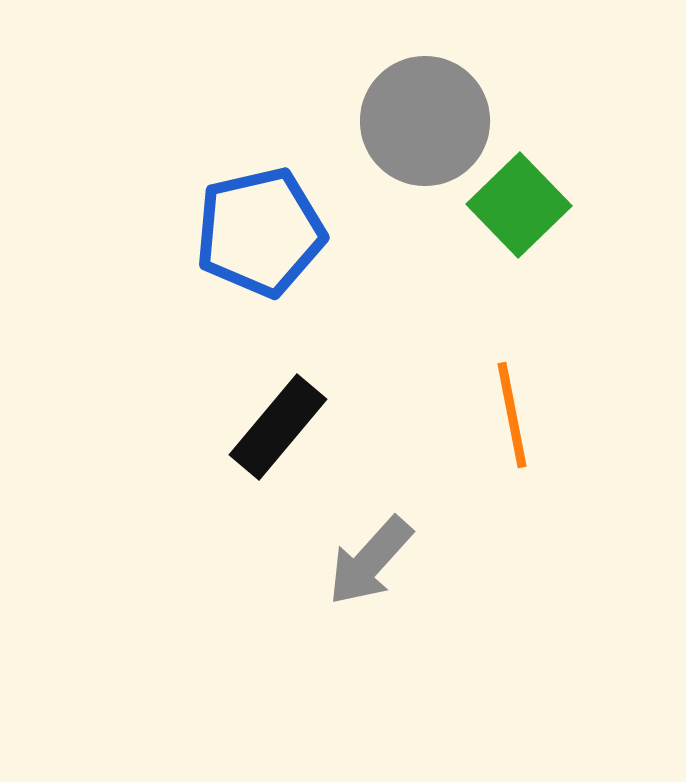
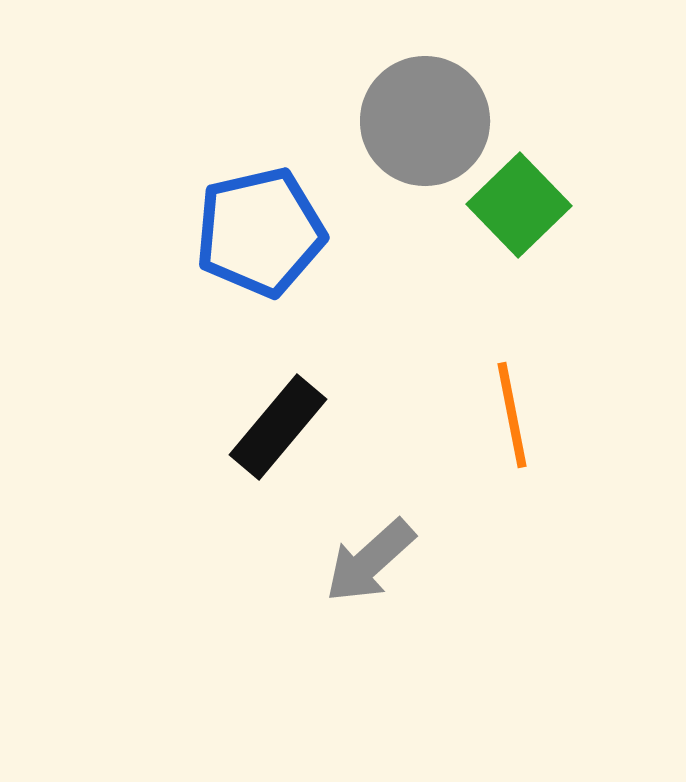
gray arrow: rotated 6 degrees clockwise
